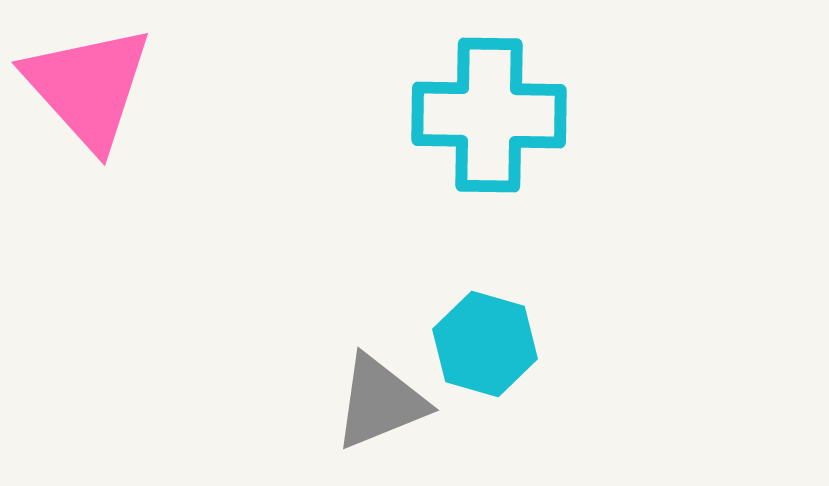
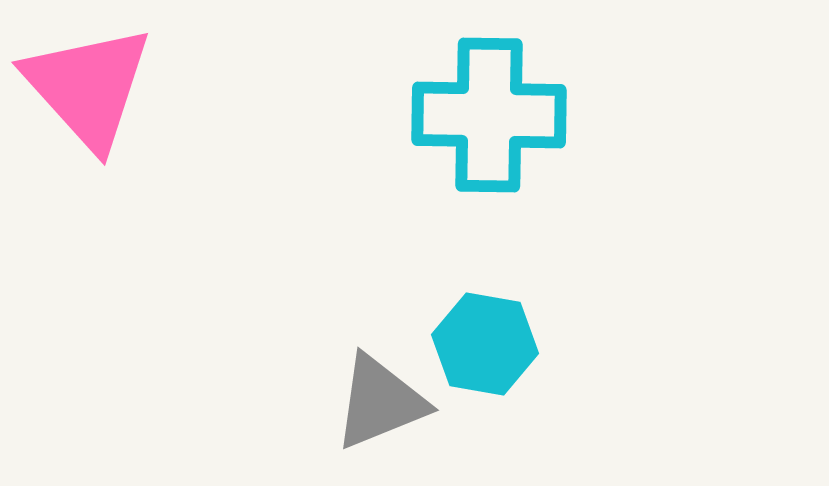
cyan hexagon: rotated 6 degrees counterclockwise
